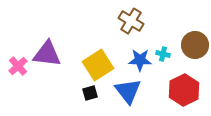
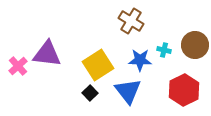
cyan cross: moved 1 px right, 4 px up
black square: rotated 28 degrees counterclockwise
